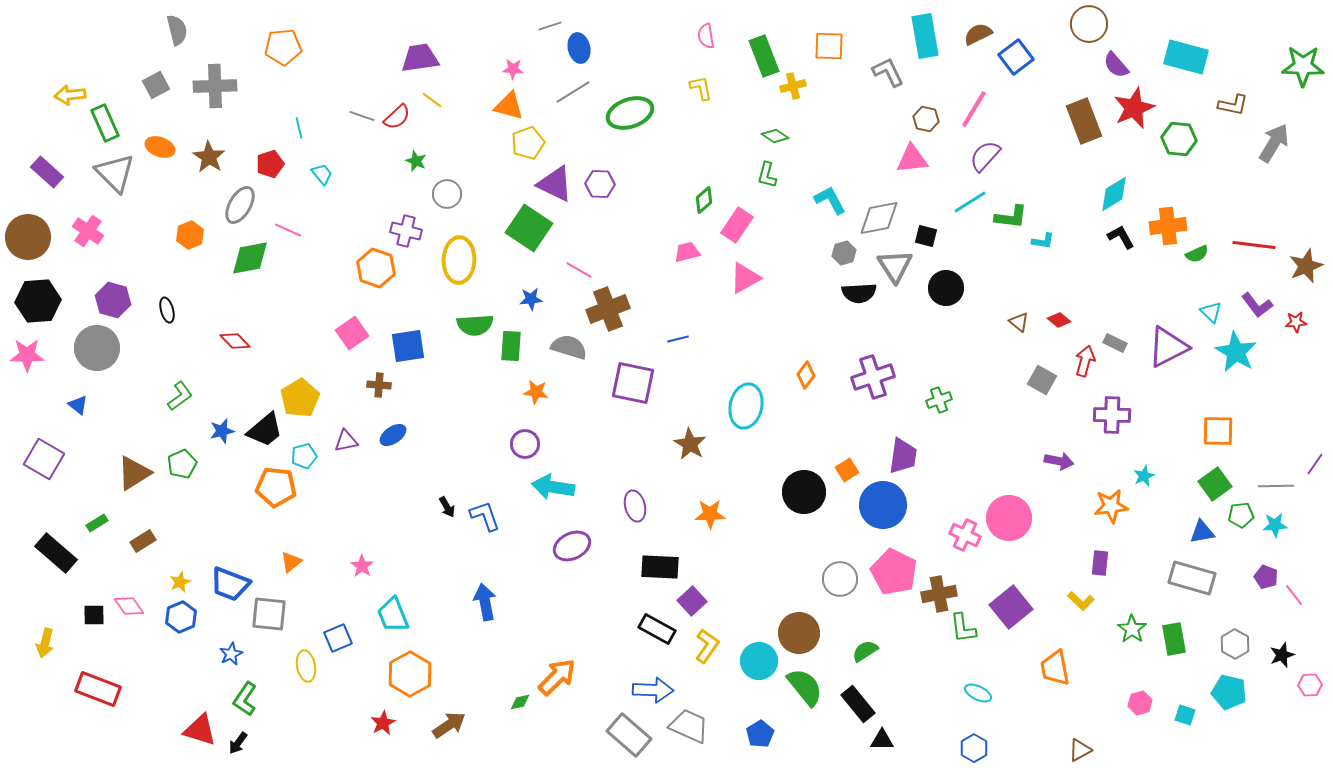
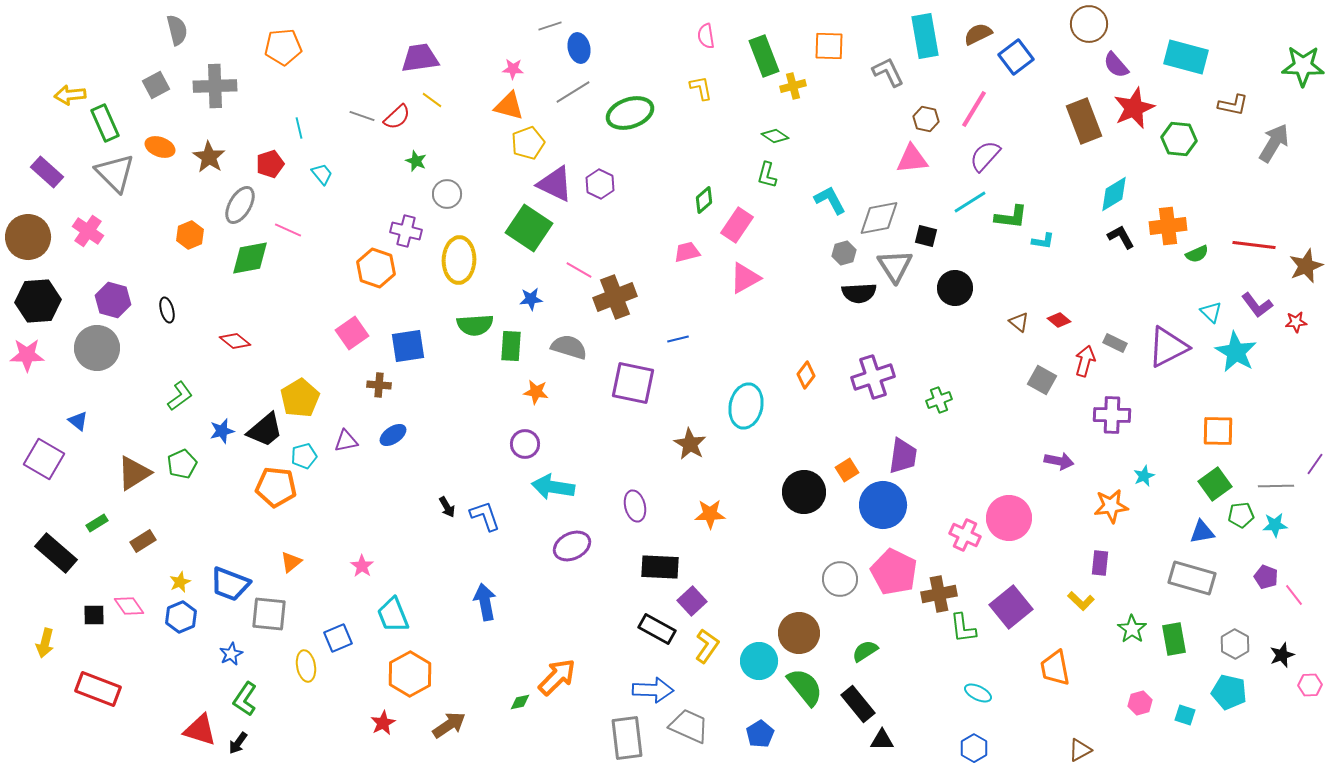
purple hexagon at (600, 184): rotated 24 degrees clockwise
black circle at (946, 288): moved 9 px right
brown cross at (608, 309): moved 7 px right, 12 px up
red diamond at (235, 341): rotated 8 degrees counterclockwise
blue triangle at (78, 405): moved 16 px down
gray rectangle at (629, 735): moved 2 px left, 3 px down; rotated 42 degrees clockwise
